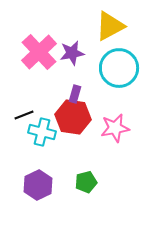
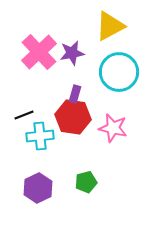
cyan circle: moved 4 px down
pink star: moved 2 px left; rotated 24 degrees clockwise
cyan cross: moved 2 px left, 4 px down; rotated 20 degrees counterclockwise
purple hexagon: moved 3 px down
